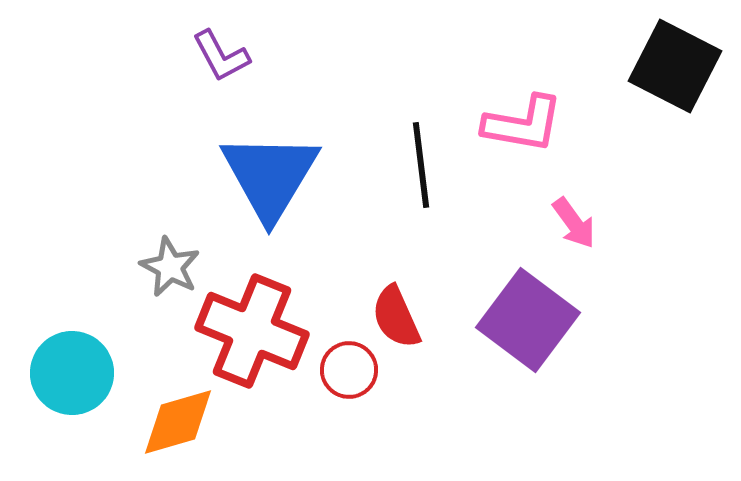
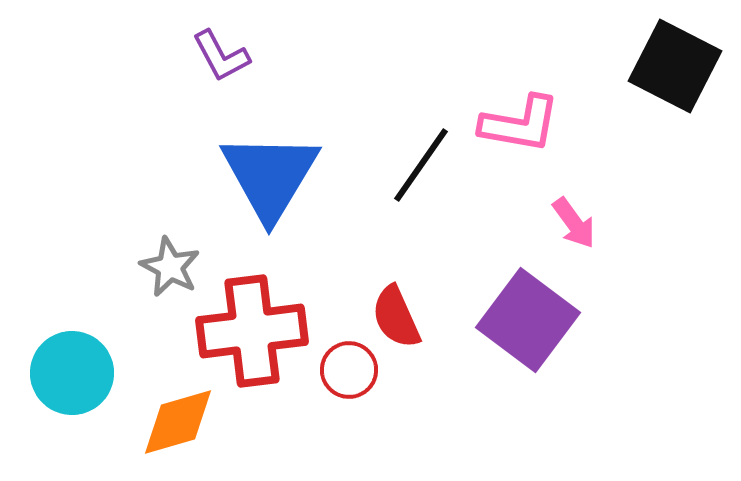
pink L-shape: moved 3 px left
black line: rotated 42 degrees clockwise
red cross: rotated 29 degrees counterclockwise
